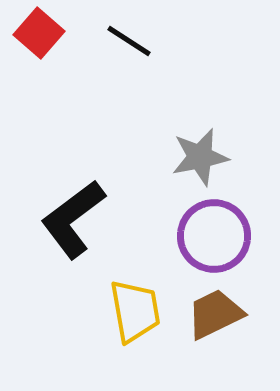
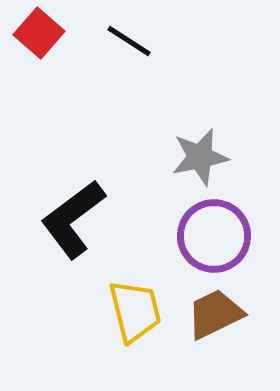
yellow trapezoid: rotated 4 degrees counterclockwise
